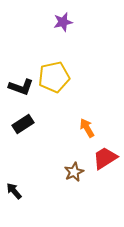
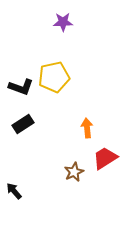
purple star: rotated 12 degrees clockwise
orange arrow: rotated 24 degrees clockwise
